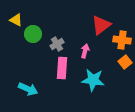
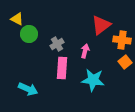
yellow triangle: moved 1 px right, 1 px up
green circle: moved 4 px left
